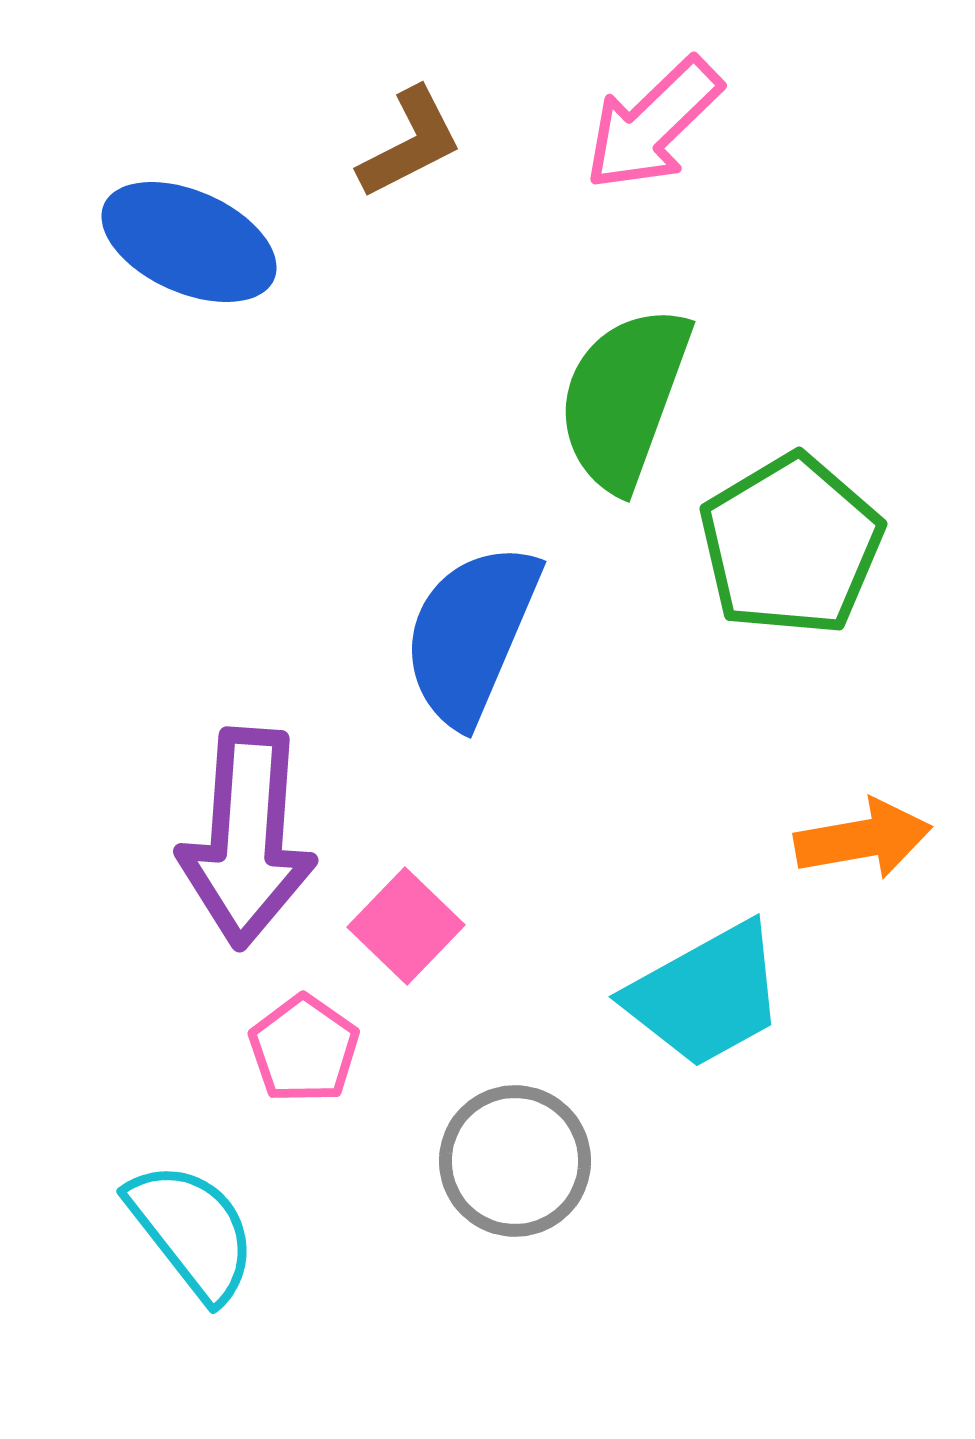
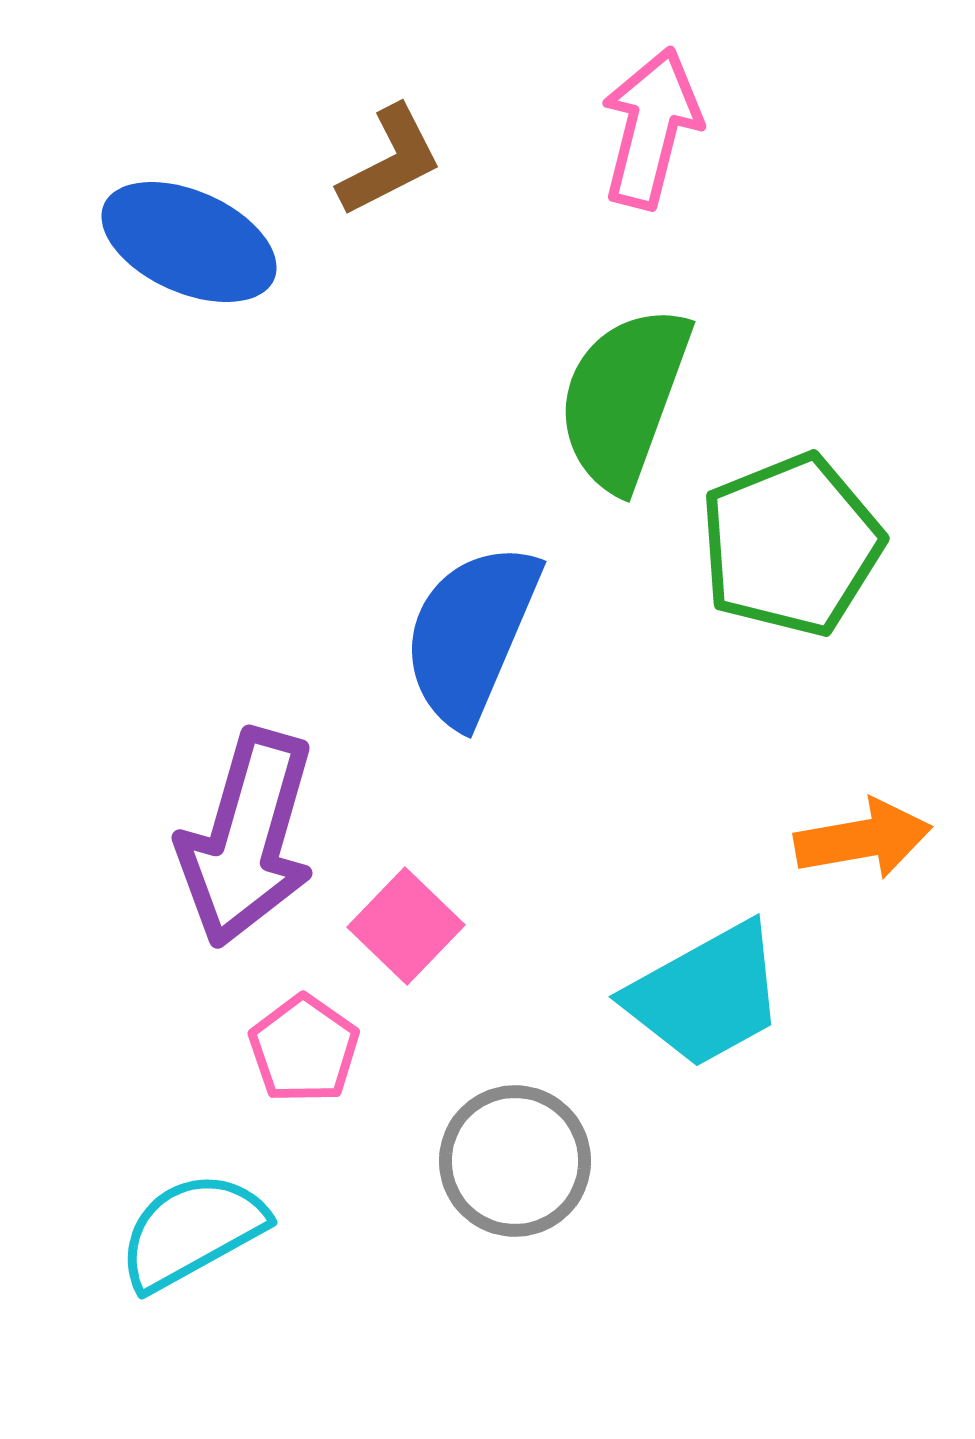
pink arrow: moved 2 px left, 4 px down; rotated 148 degrees clockwise
brown L-shape: moved 20 px left, 18 px down
green pentagon: rotated 9 degrees clockwise
purple arrow: rotated 12 degrees clockwise
cyan semicircle: rotated 81 degrees counterclockwise
